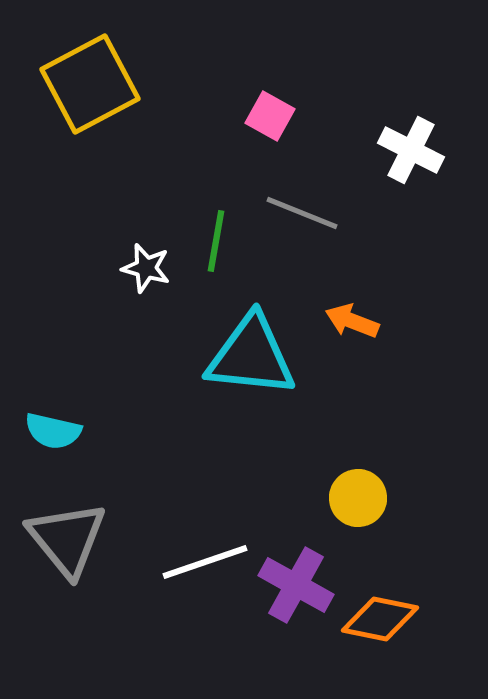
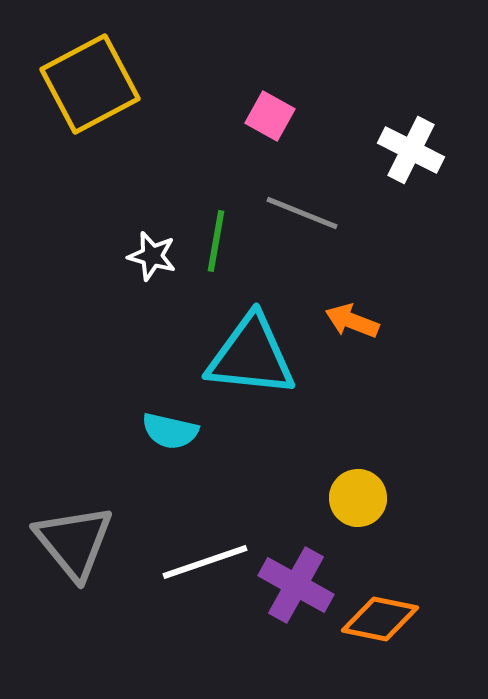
white star: moved 6 px right, 12 px up
cyan semicircle: moved 117 px right
gray triangle: moved 7 px right, 3 px down
